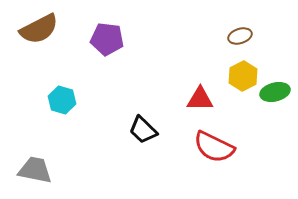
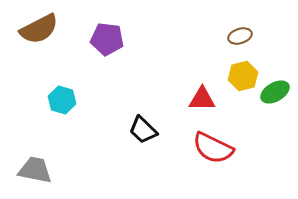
yellow hexagon: rotated 12 degrees clockwise
green ellipse: rotated 16 degrees counterclockwise
red triangle: moved 2 px right
red semicircle: moved 1 px left, 1 px down
